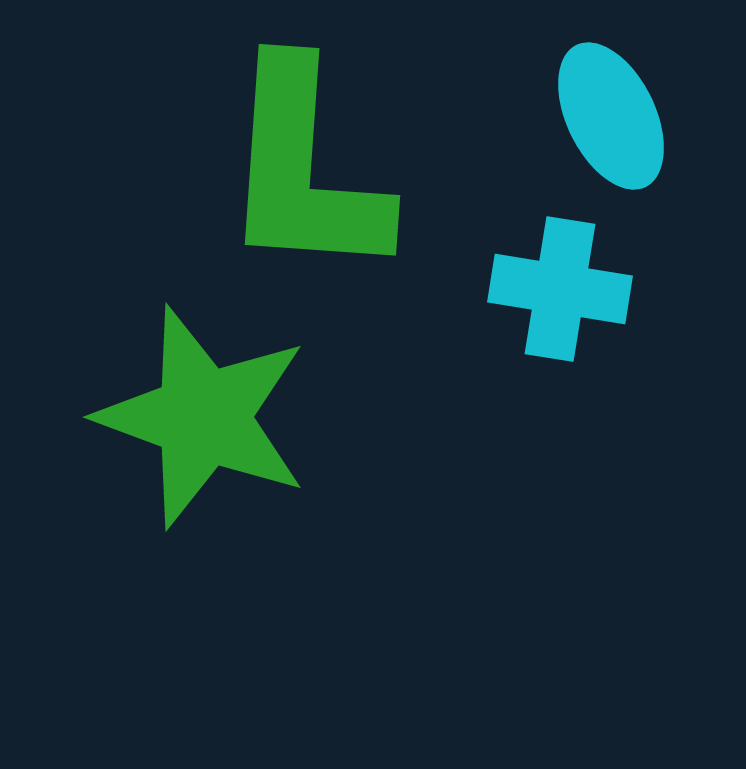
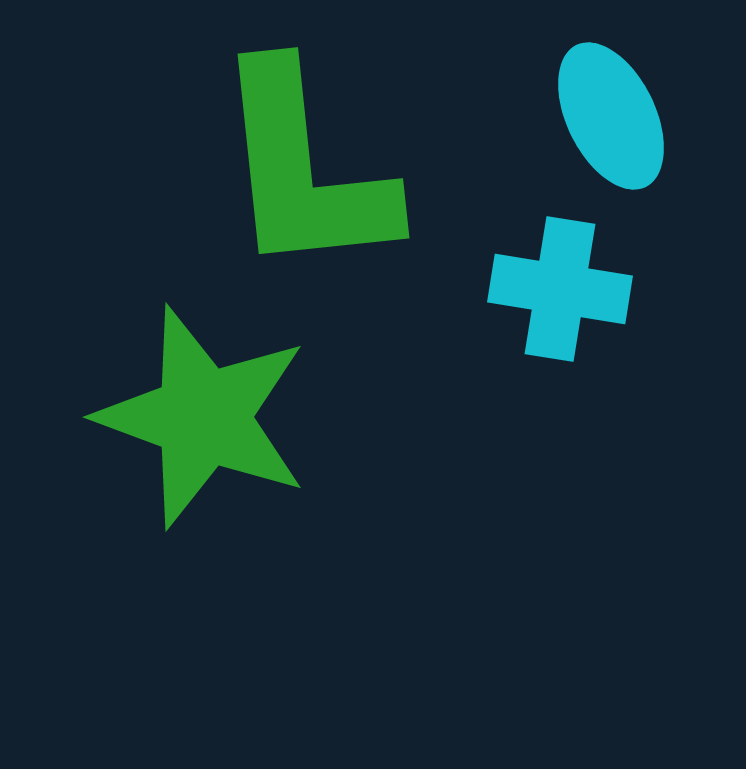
green L-shape: rotated 10 degrees counterclockwise
